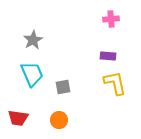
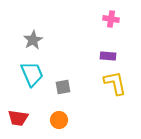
pink cross: rotated 14 degrees clockwise
